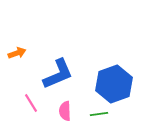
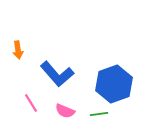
orange arrow: moved 1 px right, 3 px up; rotated 102 degrees clockwise
blue L-shape: moved 1 px left; rotated 72 degrees clockwise
pink semicircle: rotated 66 degrees counterclockwise
